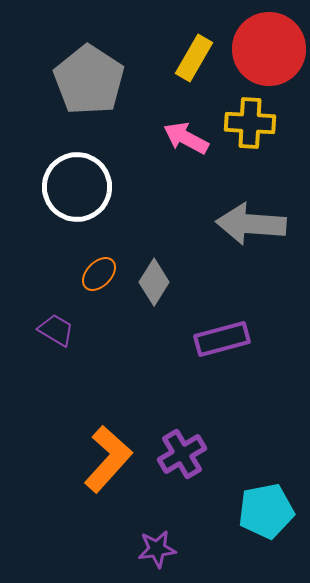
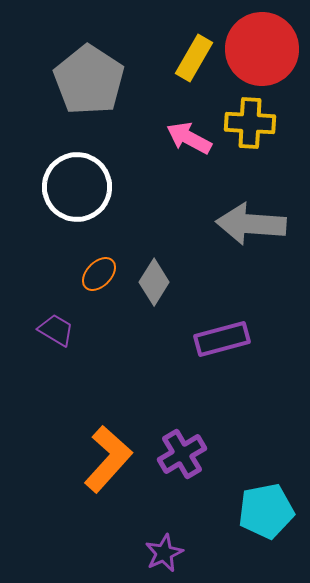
red circle: moved 7 px left
pink arrow: moved 3 px right
purple star: moved 7 px right, 4 px down; rotated 18 degrees counterclockwise
